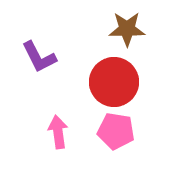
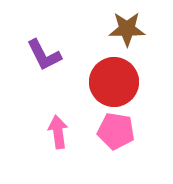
purple L-shape: moved 5 px right, 2 px up
